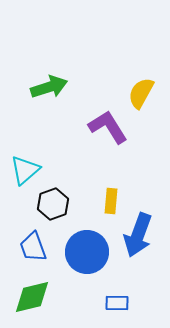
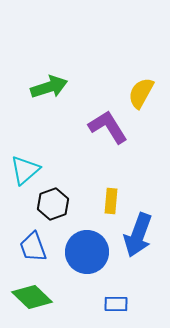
green diamond: rotated 57 degrees clockwise
blue rectangle: moved 1 px left, 1 px down
